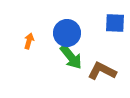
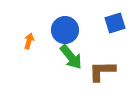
blue square: rotated 20 degrees counterclockwise
blue circle: moved 2 px left, 3 px up
brown L-shape: rotated 28 degrees counterclockwise
